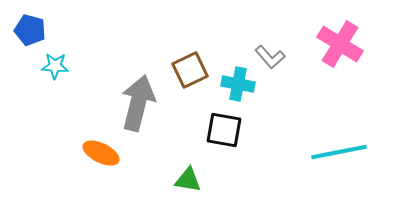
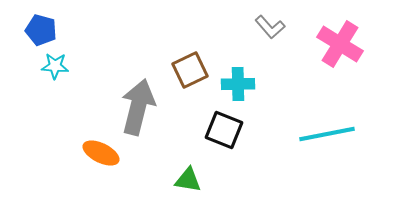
blue pentagon: moved 11 px right
gray L-shape: moved 30 px up
cyan cross: rotated 12 degrees counterclockwise
gray arrow: moved 4 px down
black square: rotated 12 degrees clockwise
cyan line: moved 12 px left, 18 px up
